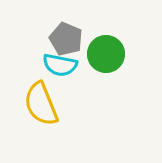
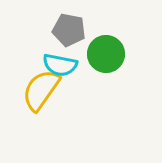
gray pentagon: moved 3 px right, 9 px up; rotated 12 degrees counterclockwise
yellow semicircle: moved 14 px up; rotated 57 degrees clockwise
